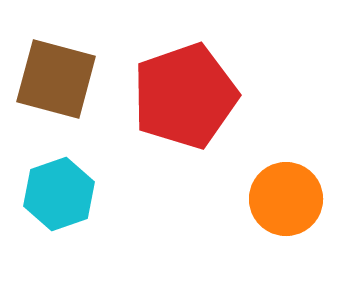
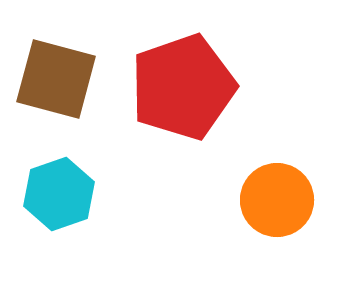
red pentagon: moved 2 px left, 9 px up
orange circle: moved 9 px left, 1 px down
